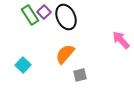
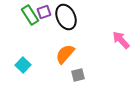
purple square: rotated 24 degrees clockwise
gray square: moved 2 px left
